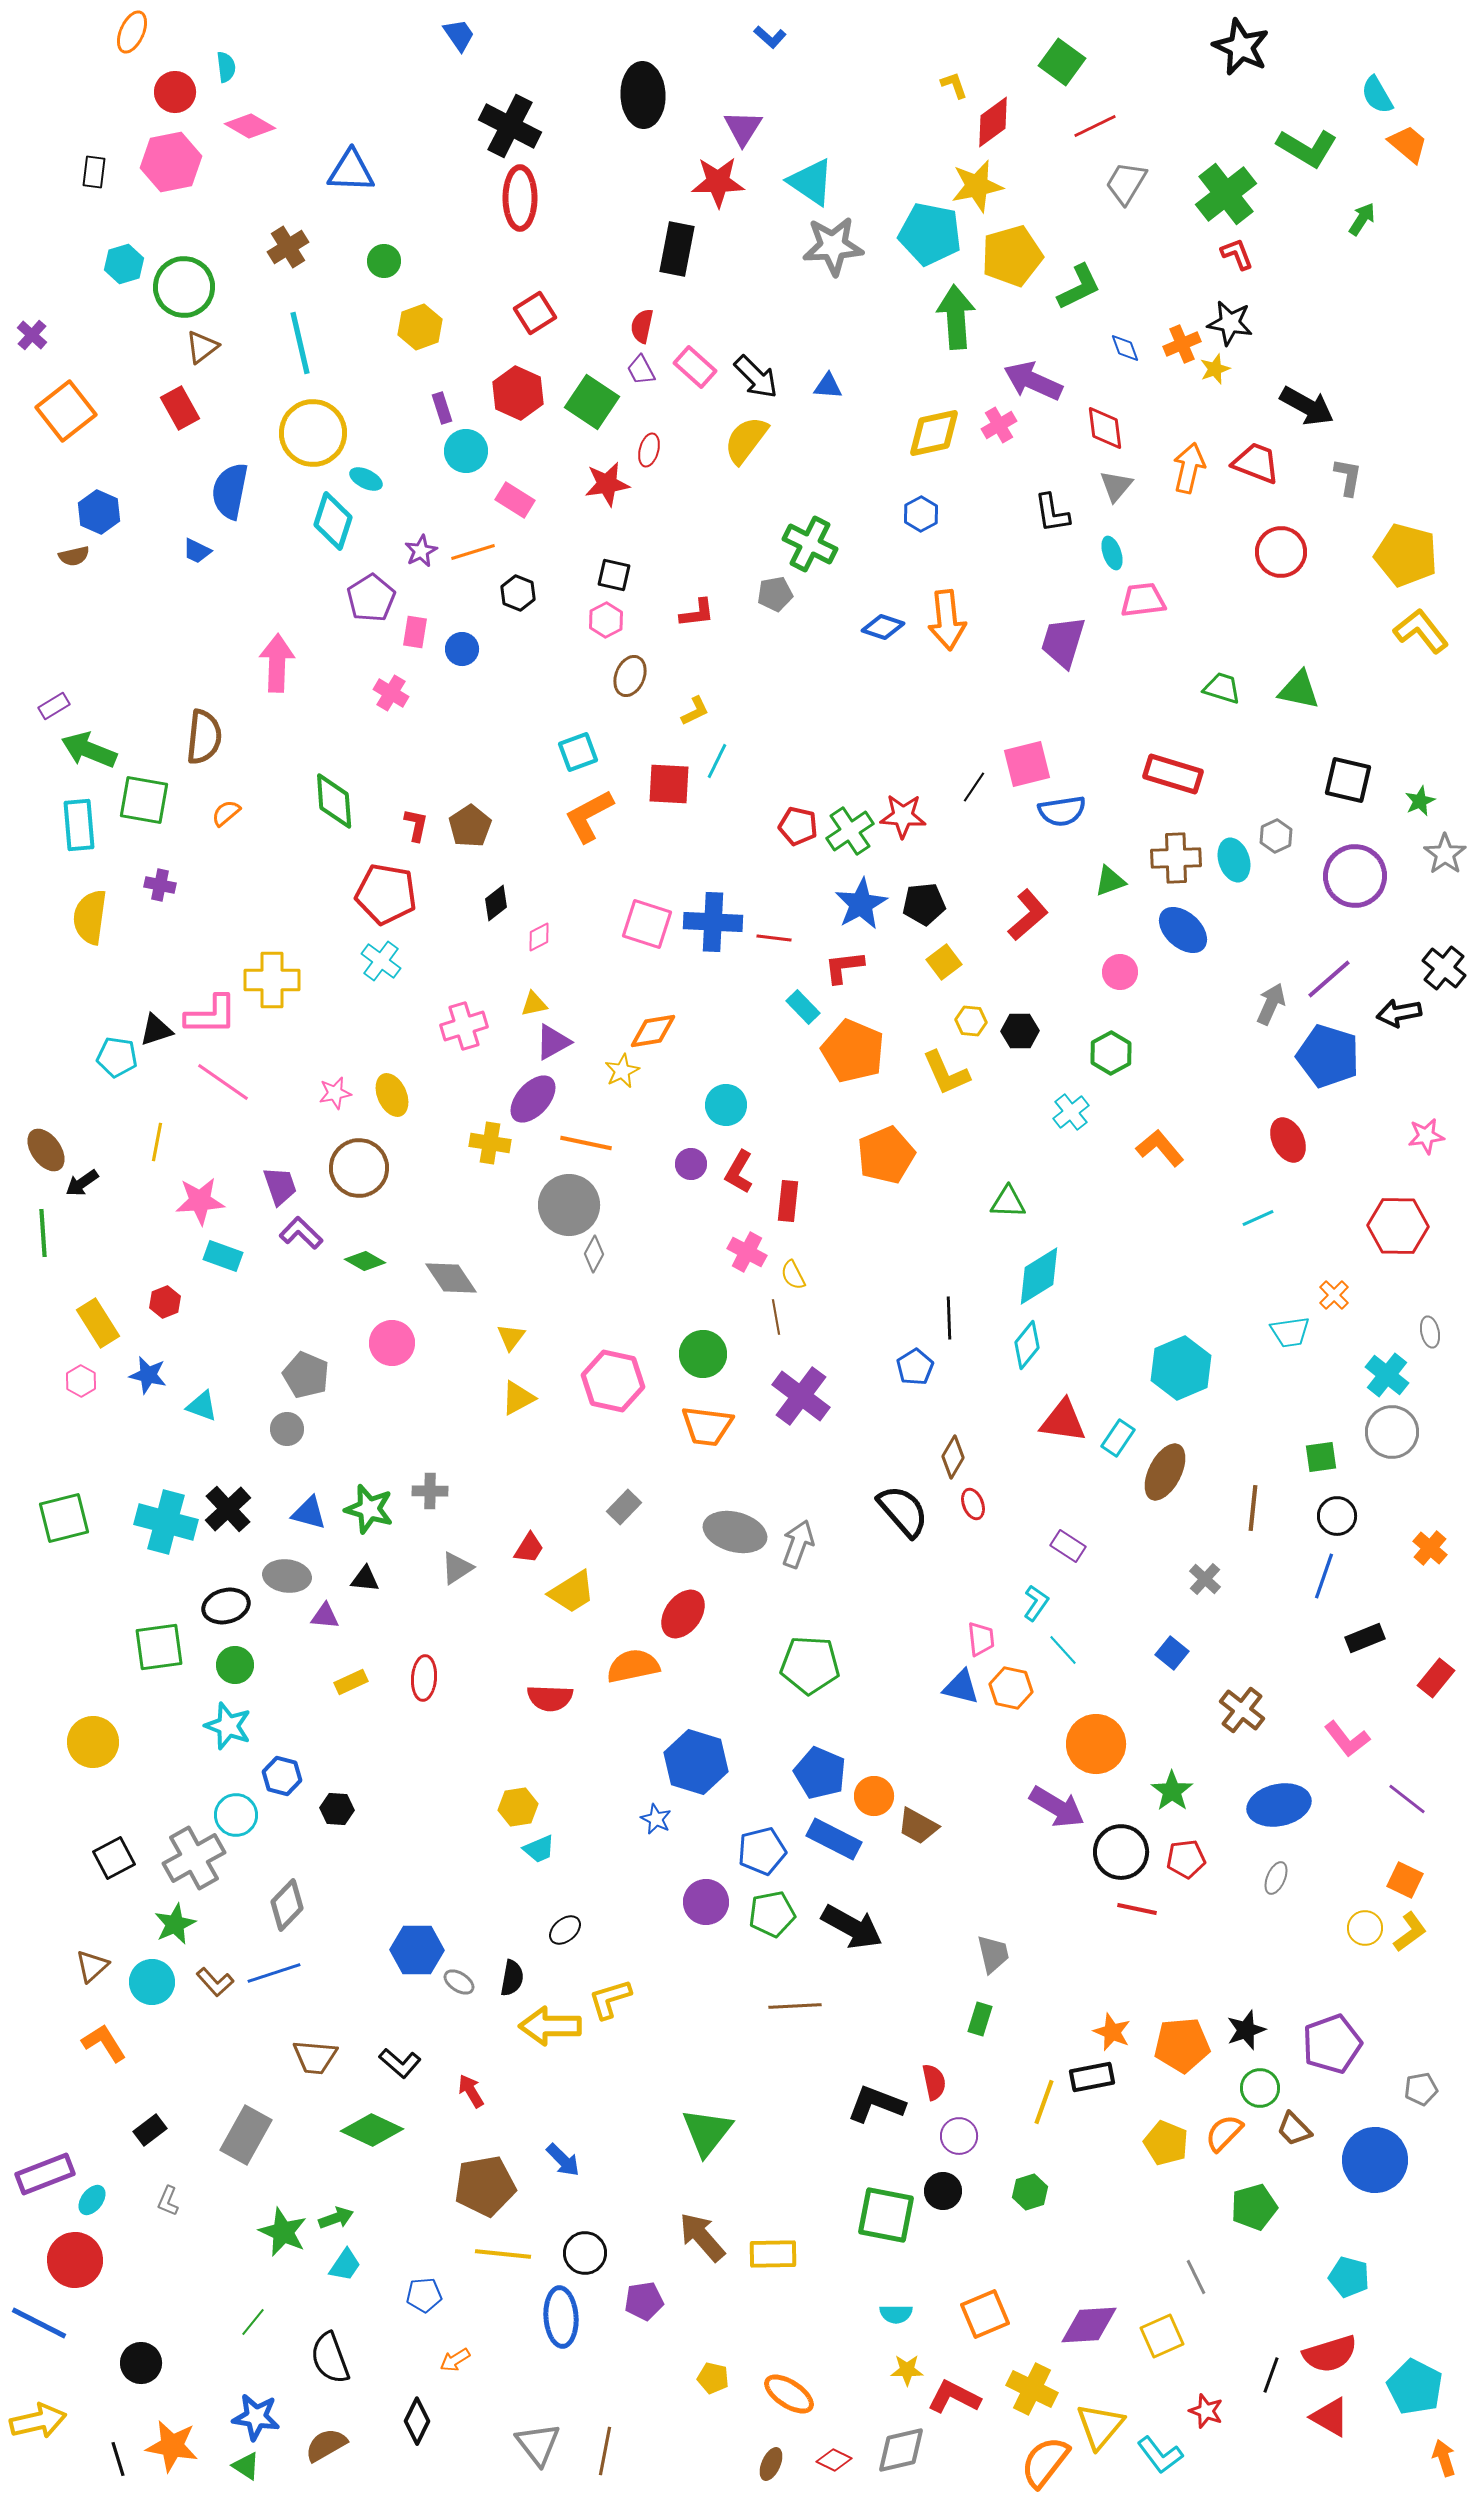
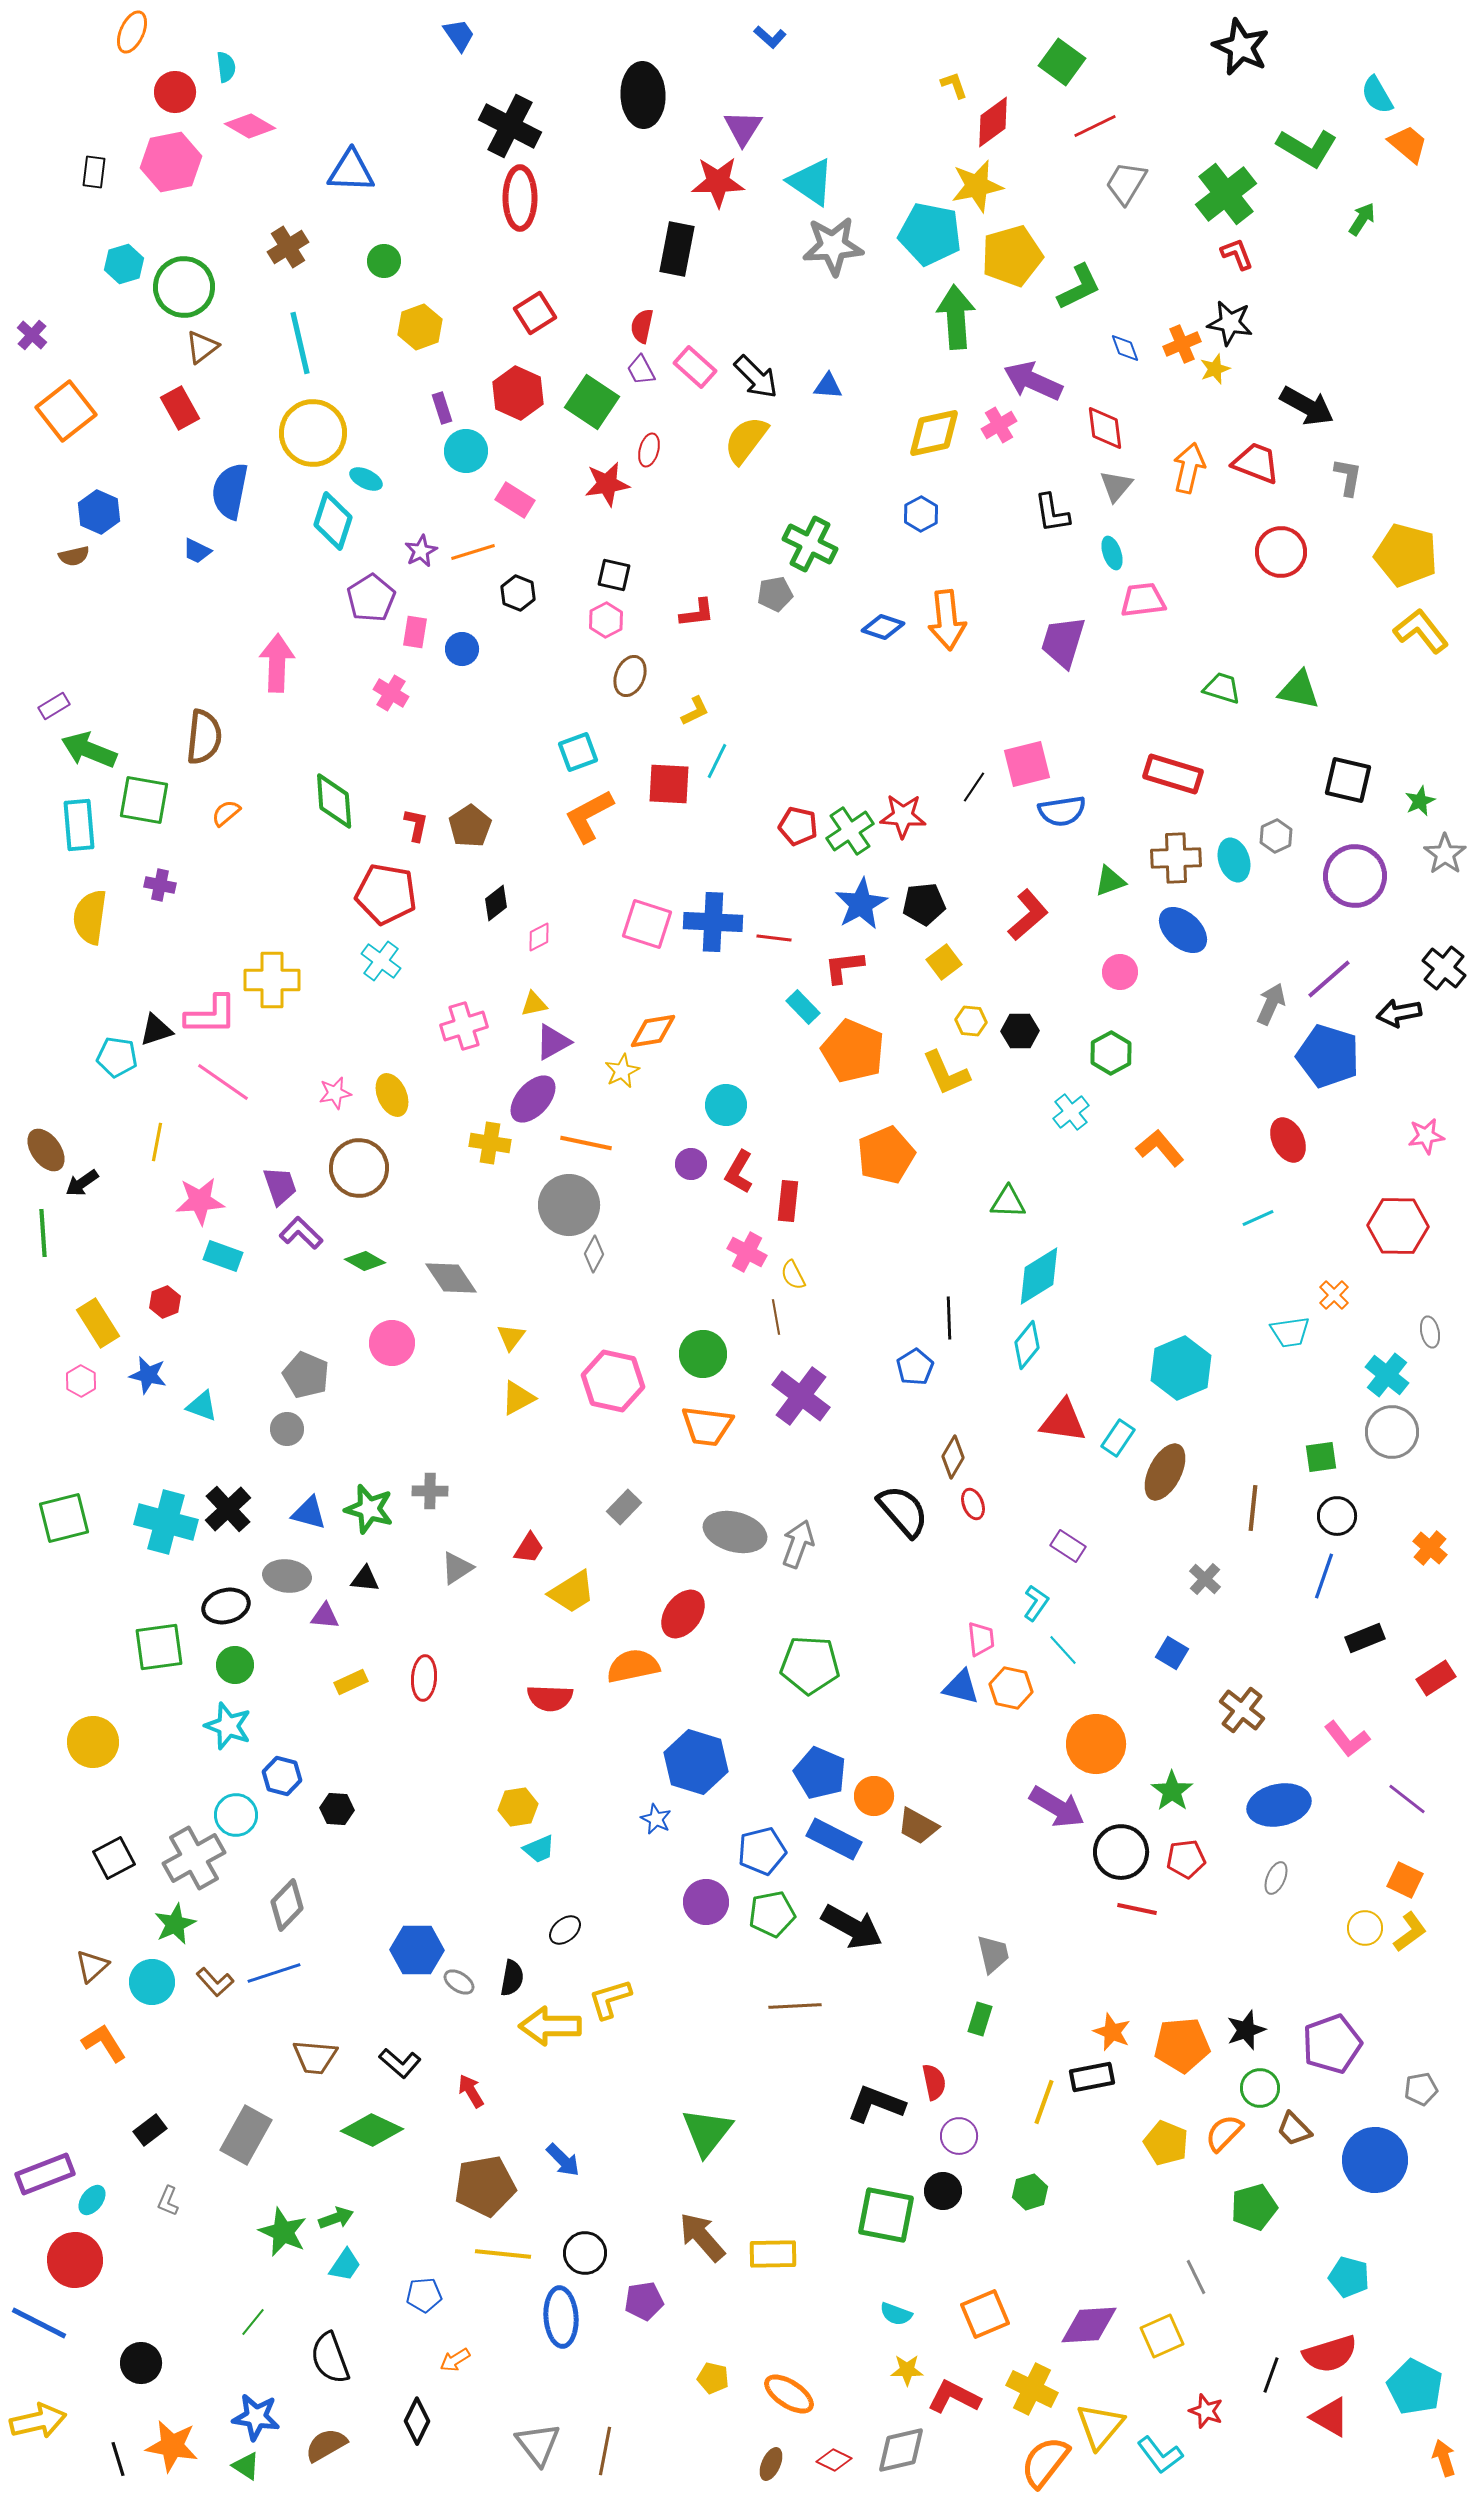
blue square at (1172, 1653): rotated 8 degrees counterclockwise
red rectangle at (1436, 1678): rotated 18 degrees clockwise
cyan semicircle at (896, 2314): rotated 20 degrees clockwise
